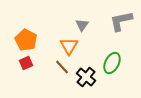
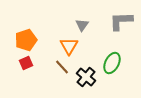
gray L-shape: rotated 10 degrees clockwise
orange pentagon: rotated 25 degrees clockwise
